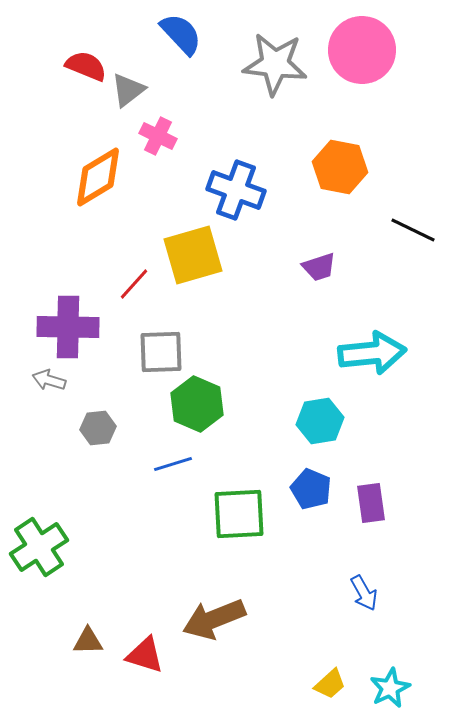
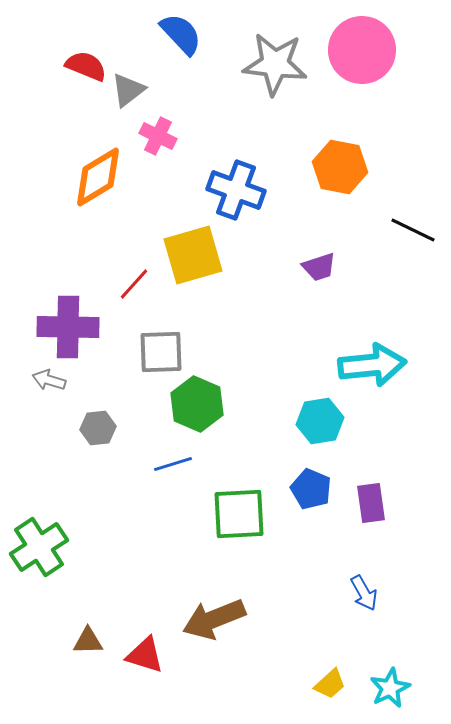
cyan arrow: moved 12 px down
